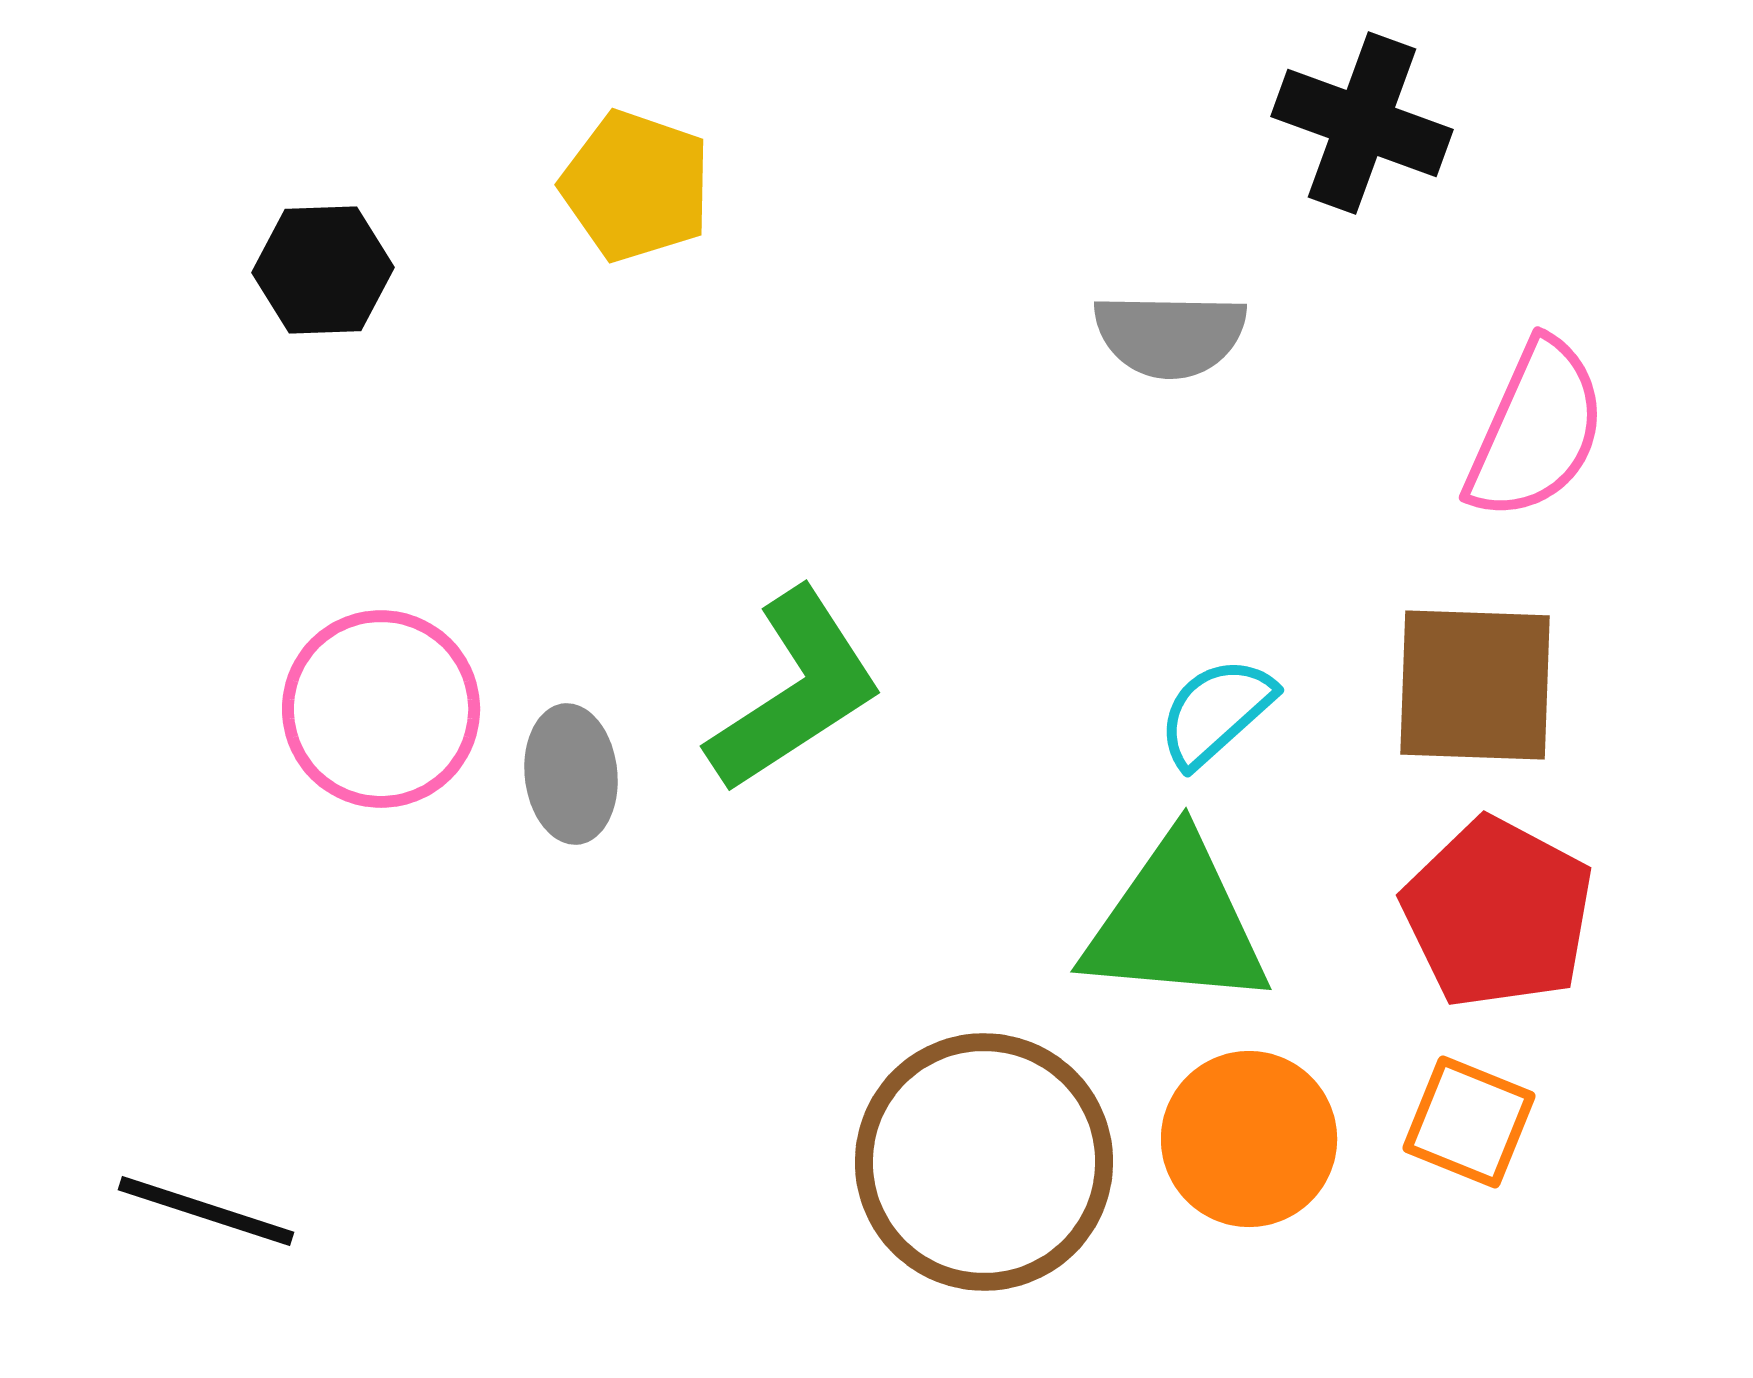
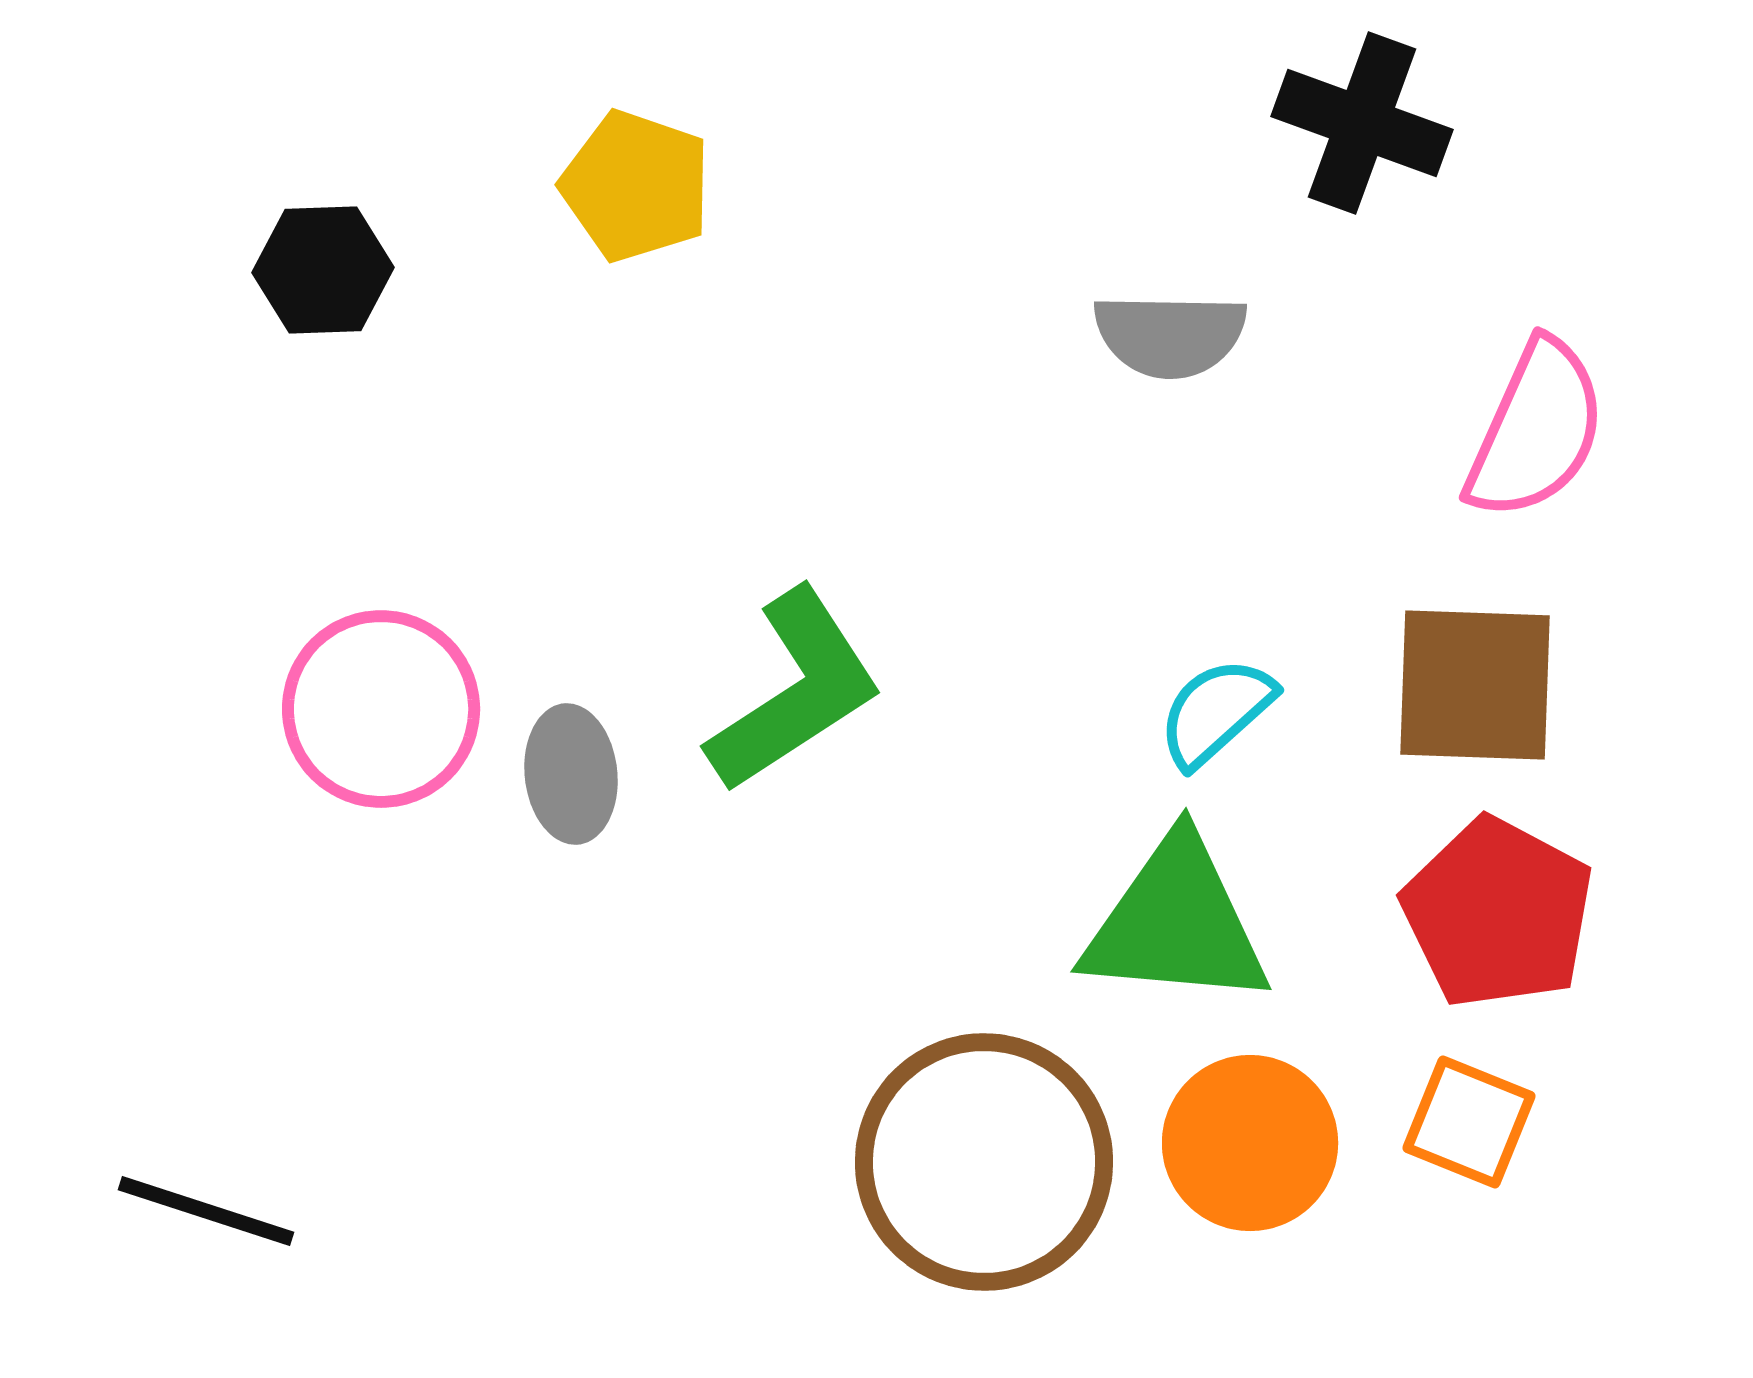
orange circle: moved 1 px right, 4 px down
